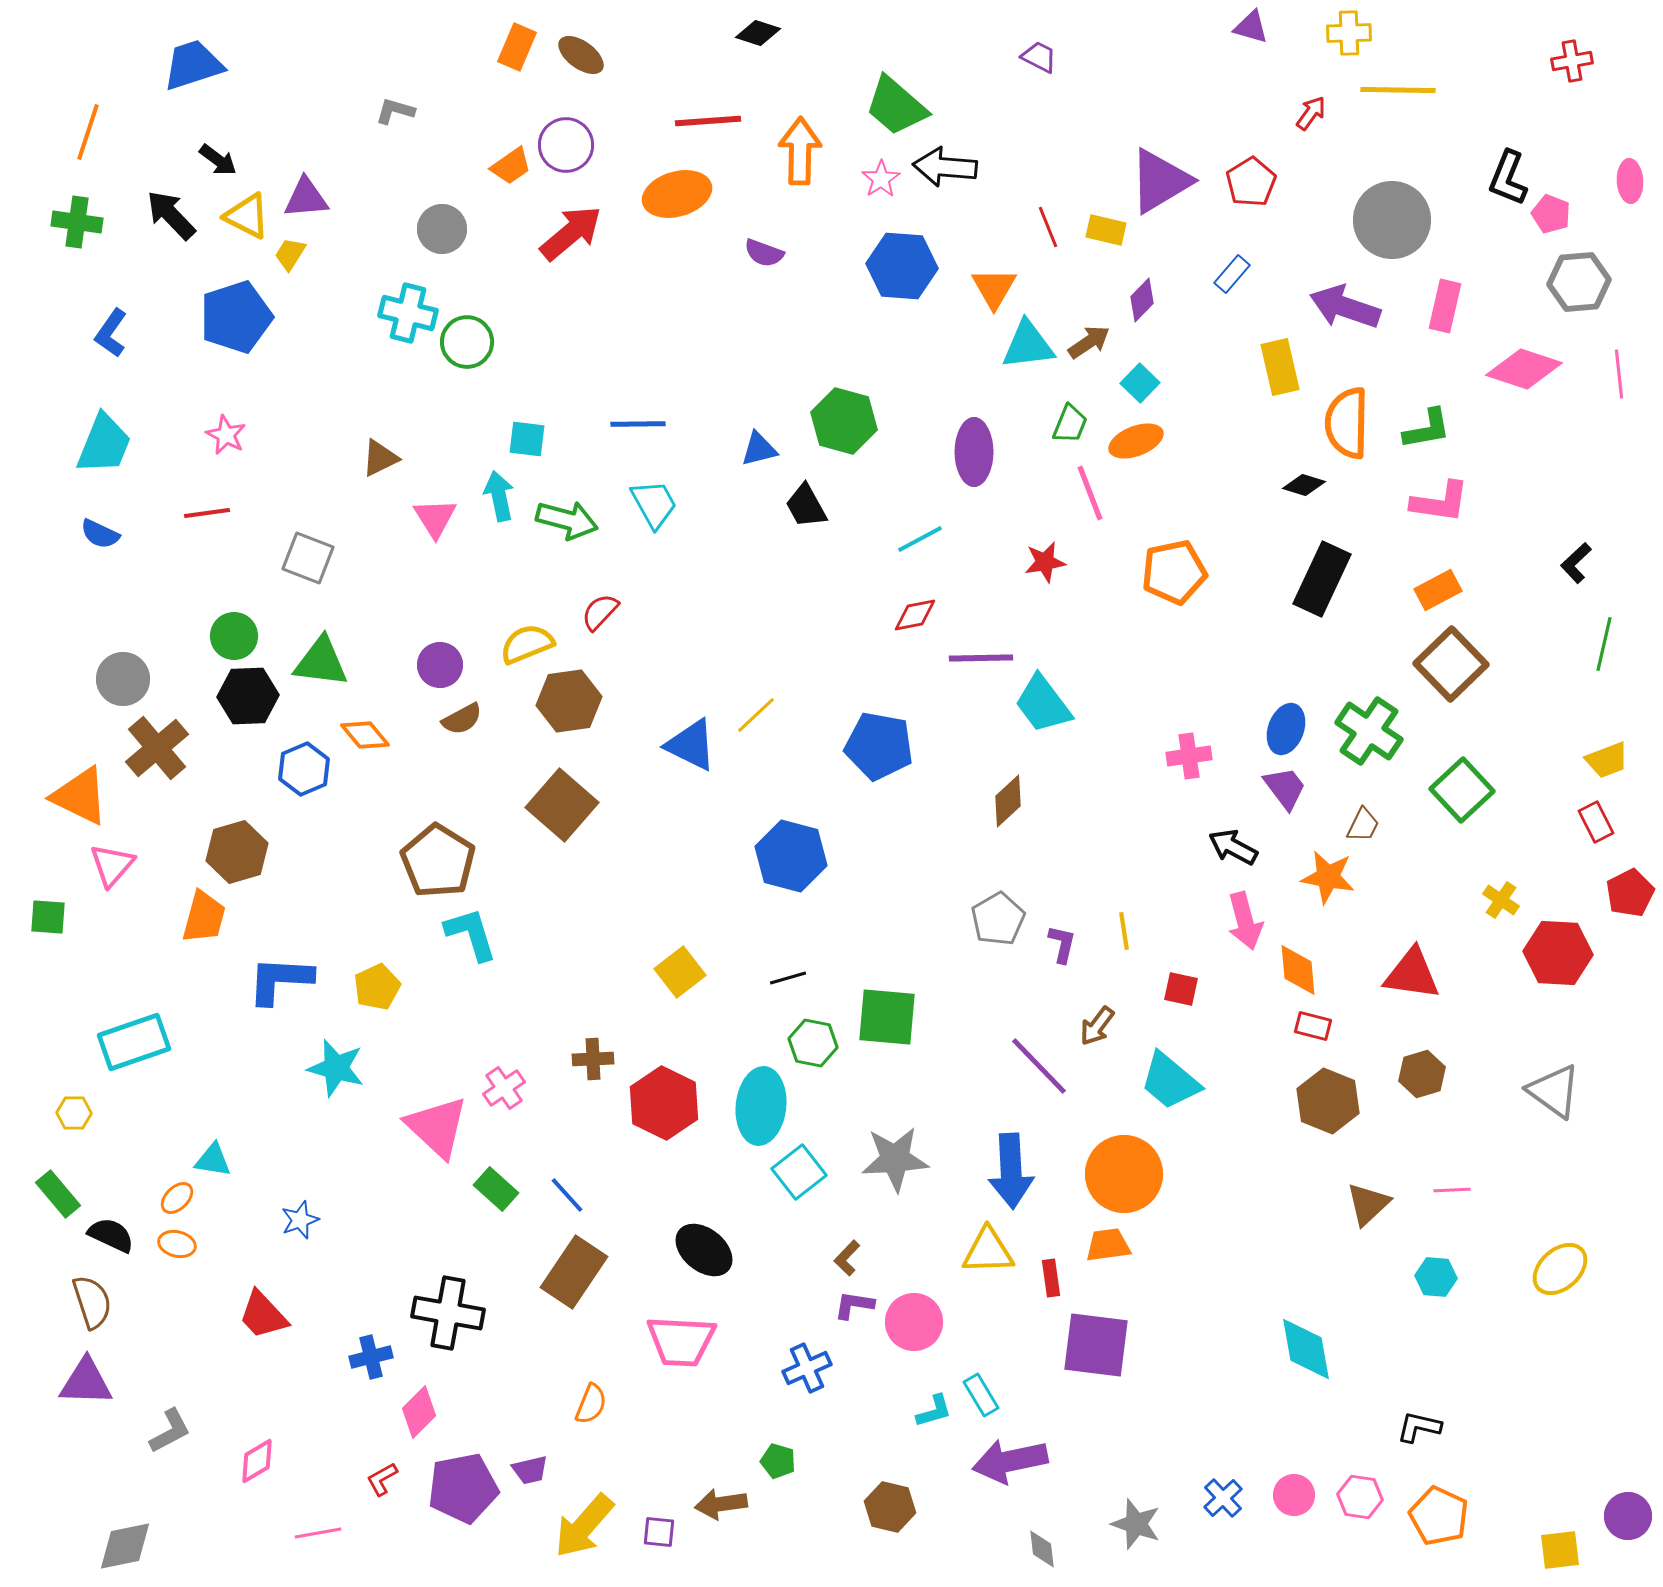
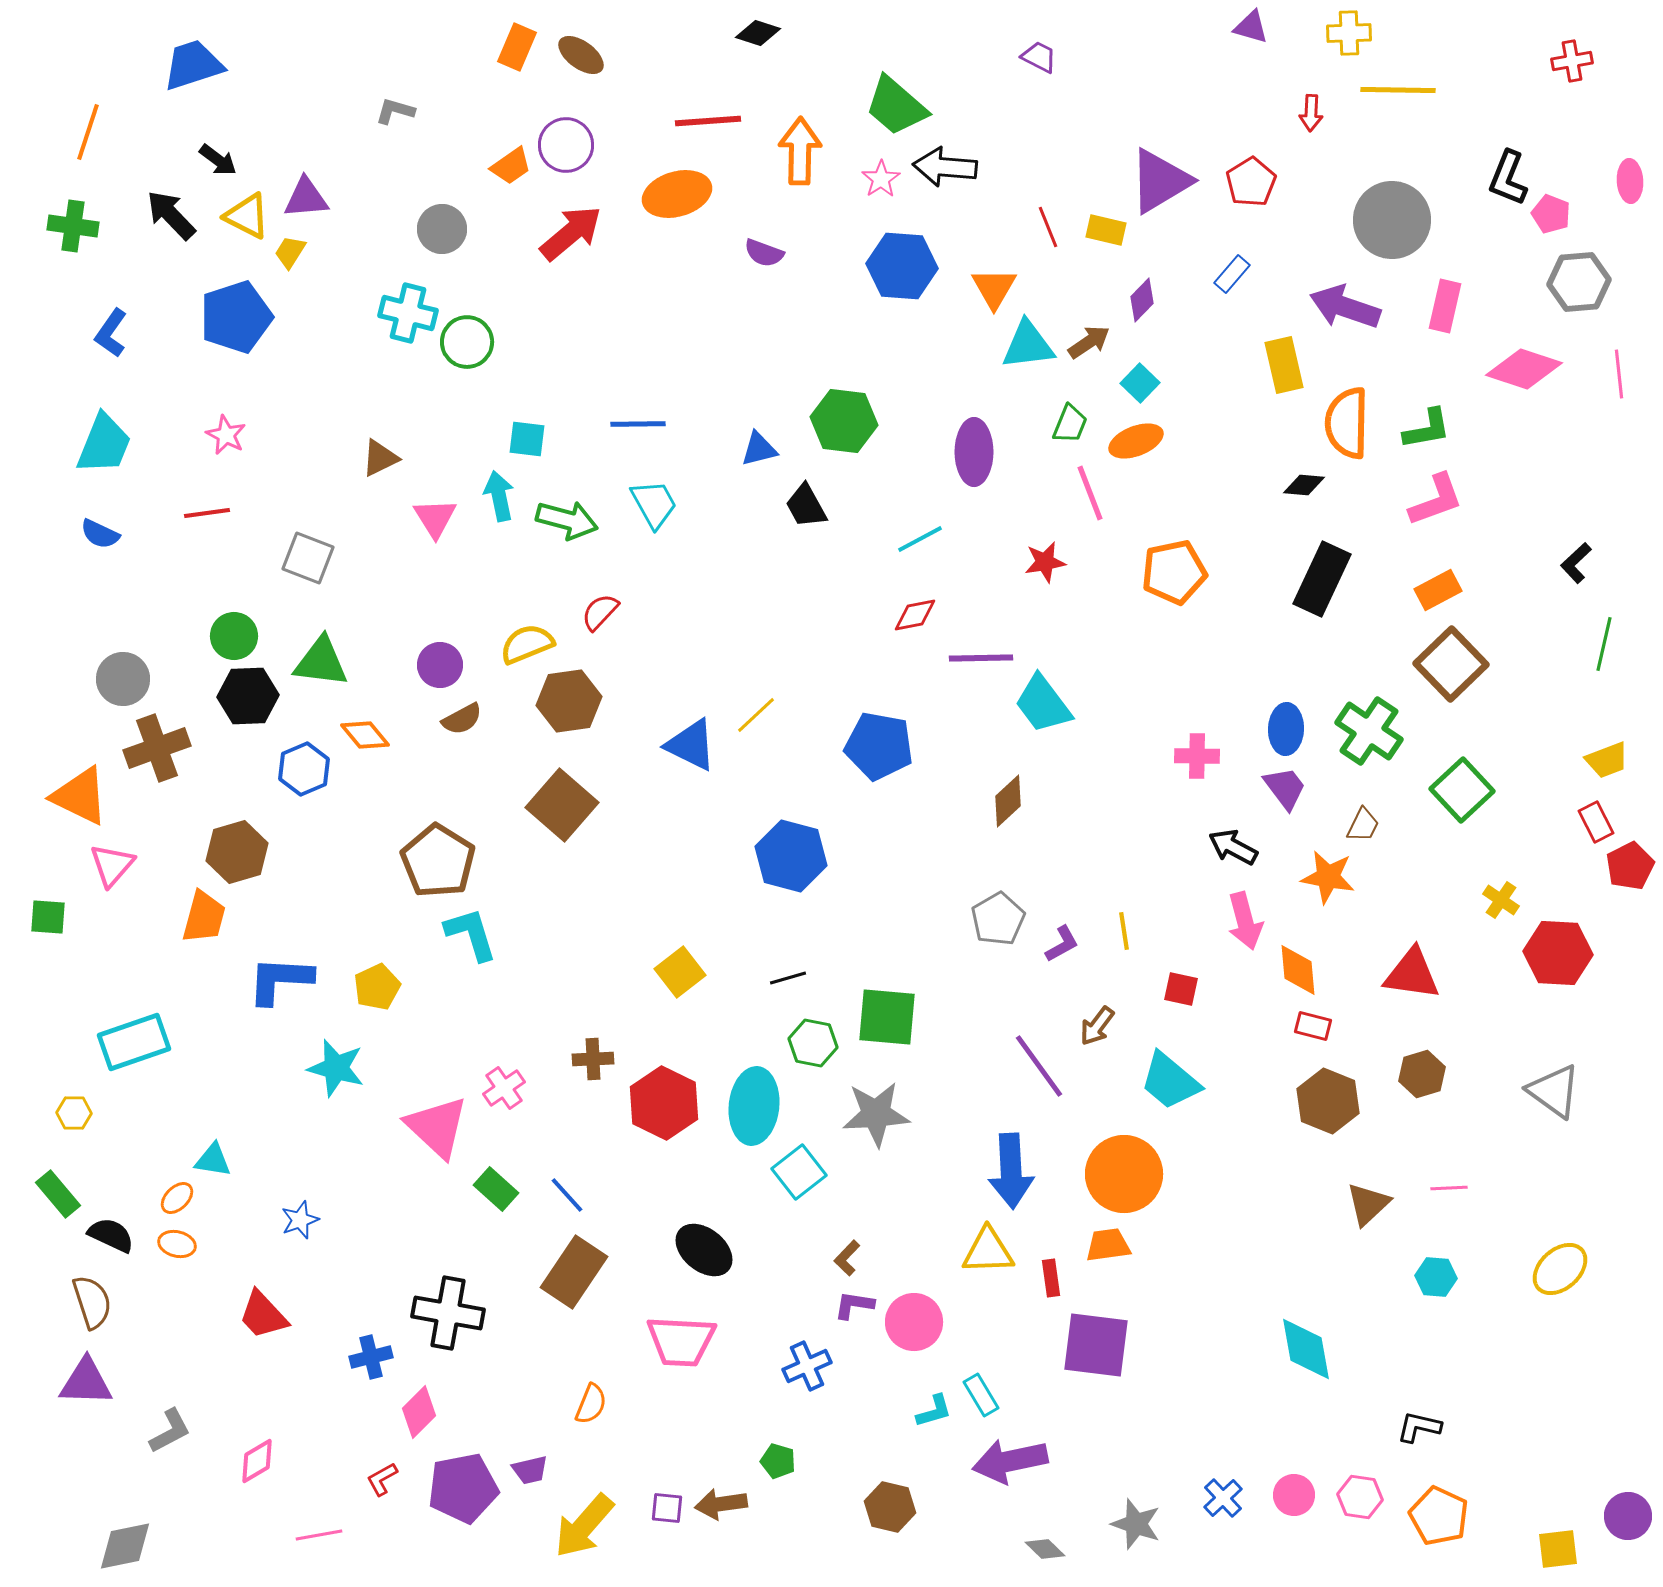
red arrow at (1311, 113): rotated 147 degrees clockwise
green cross at (77, 222): moved 4 px left, 4 px down
yellow trapezoid at (290, 254): moved 2 px up
yellow rectangle at (1280, 367): moved 4 px right, 2 px up
green hexagon at (844, 421): rotated 8 degrees counterclockwise
black diamond at (1304, 485): rotated 12 degrees counterclockwise
pink L-shape at (1440, 502): moved 4 px left, 2 px up; rotated 28 degrees counterclockwise
blue ellipse at (1286, 729): rotated 18 degrees counterclockwise
brown cross at (157, 748): rotated 20 degrees clockwise
pink cross at (1189, 756): moved 8 px right; rotated 9 degrees clockwise
red pentagon at (1630, 893): moved 27 px up
purple L-shape at (1062, 944): rotated 48 degrees clockwise
purple line at (1039, 1066): rotated 8 degrees clockwise
cyan ellipse at (761, 1106): moved 7 px left
gray star at (895, 1159): moved 19 px left, 45 px up
pink line at (1452, 1190): moved 3 px left, 2 px up
blue cross at (807, 1368): moved 2 px up
purple square at (659, 1532): moved 8 px right, 24 px up
pink line at (318, 1533): moved 1 px right, 2 px down
gray diamond at (1042, 1549): moved 3 px right; rotated 39 degrees counterclockwise
yellow square at (1560, 1550): moved 2 px left, 1 px up
